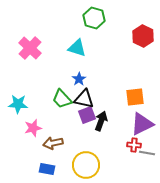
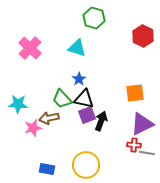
orange square: moved 4 px up
brown arrow: moved 4 px left, 25 px up
